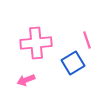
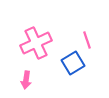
pink cross: rotated 20 degrees counterclockwise
pink arrow: rotated 60 degrees counterclockwise
